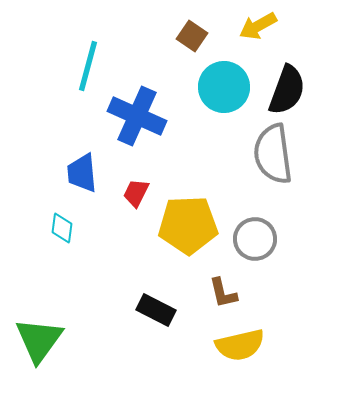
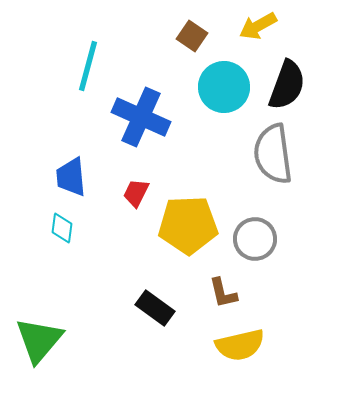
black semicircle: moved 5 px up
blue cross: moved 4 px right, 1 px down
blue trapezoid: moved 11 px left, 4 px down
black rectangle: moved 1 px left, 2 px up; rotated 9 degrees clockwise
green triangle: rotated 4 degrees clockwise
